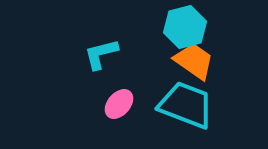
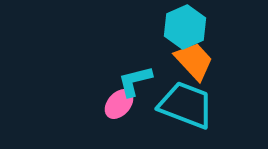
cyan hexagon: rotated 9 degrees counterclockwise
cyan L-shape: moved 34 px right, 27 px down
orange trapezoid: rotated 12 degrees clockwise
